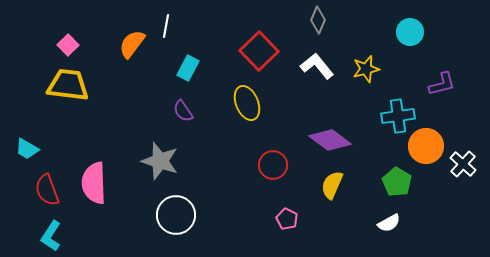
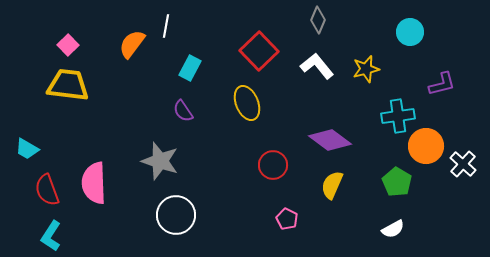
cyan rectangle: moved 2 px right
white semicircle: moved 4 px right, 6 px down
